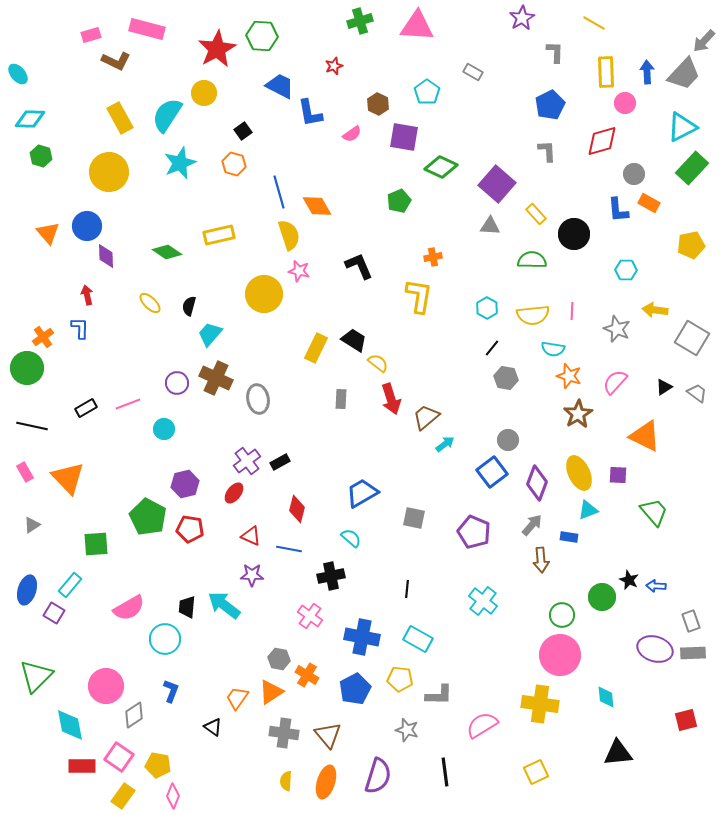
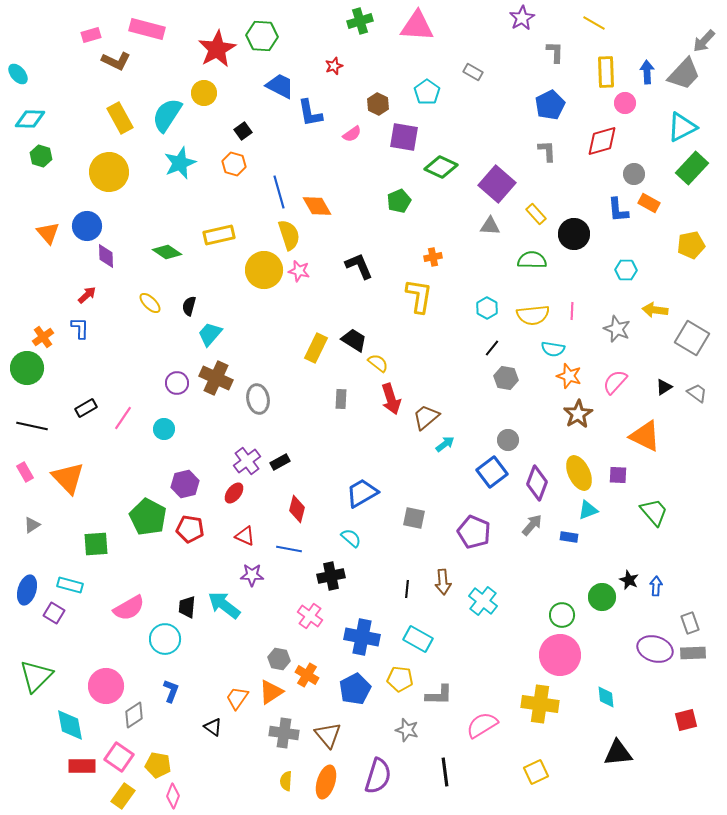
yellow circle at (264, 294): moved 24 px up
red arrow at (87, 295): rotated 60 degrees clockwise
pink line at (128, 404): moved 5 px left, 14 px down; rotated 35 degrees counterclockwise
red triangle at (251, 536): moved 6 px left
brown arrow at (541, 560): moved 98 px left, 22 px down
cyan rectangle at (70, 585): rotated 65 degrees clockwise
blue arrow at (656, 586): rotated 90 degrees clockwise
gray rectangle at (691, 621): moved 1 px left, 2 px down
